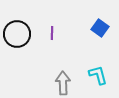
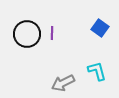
black circle: moved 10 px right
cyan L-shape: moved 1 px left, 4 px up
gray arrow: rotated 115 degrees counterclockwise
